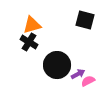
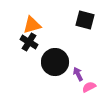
black circle: moved 2 px left, 3 px up
purple arrow: rotated 88 degrees counterclockwise
pink semicircle: moved 1 px right, 6 px down
